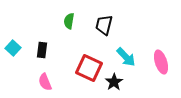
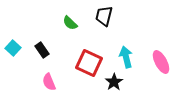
green semicircle: moved 1 px right, 2 px down; rotated 56 degrees counterclockwise
black trapezoid: moved 9 px up
black rectangle: rotated 42 degrees counterclockwise
cyan arrow: rotated 150 degrees counterclockwise
pink ellipse: rotated 10 degrees counterclockwise
red square: moved 5 px up
pink semicircle: moved 4 px right
